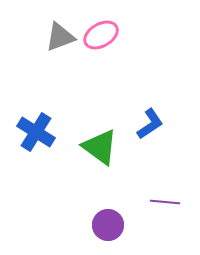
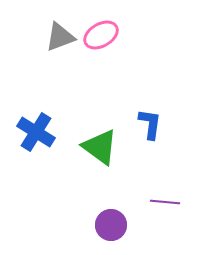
blue L-shape: rotated 48 degrees counterclockwise
purple circle: moved 3 px right
